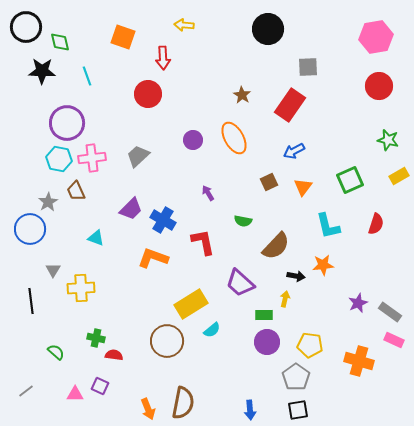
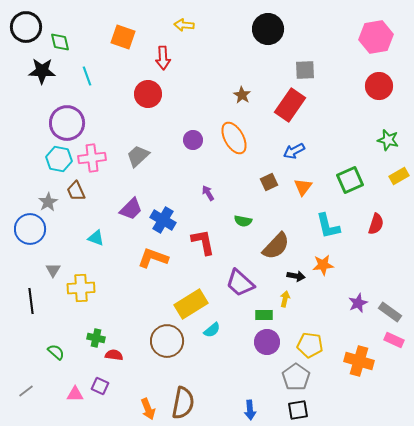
gray square at (308, 67): moved 3 px left, 3 px down
